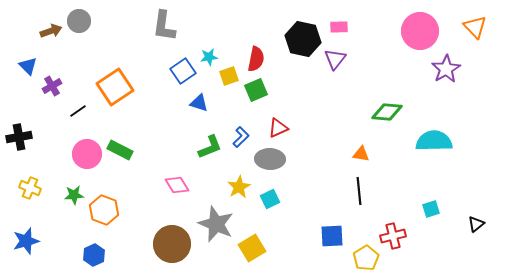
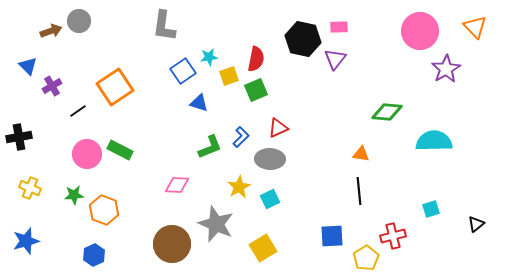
pink diamond at (177, 185): rotated 55 degrees counterclockwise
yellow square at (252, 248): moved 11 px right
